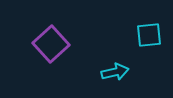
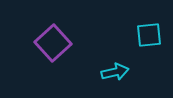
purple square: moved 2 px right, 1 px up
